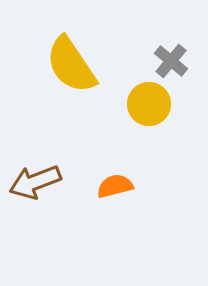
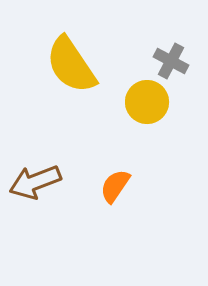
gray cross: rotated 12 degrees counterclockwise
yellow circle: moved 2 px left, 2 px up
orange semicircle: rotated 42 degrees counterclockwise
